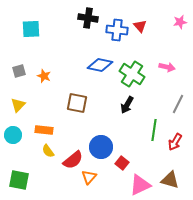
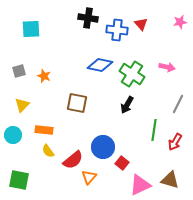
red triangle: moved 1 px right, 2 px up
yellow triangle: moved 4 px right
blue circle: moved 2 px right
